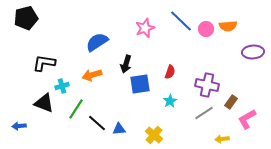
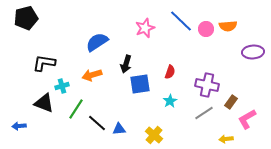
yellow arrow: moved 4 px right
